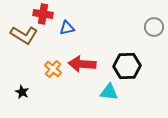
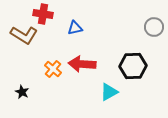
blue triangle: moved 8 px right
black hexagon: moved 6 px right
cyan triangle: rotated 36 degrees counterclockwise
